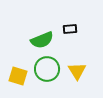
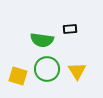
green semicircle: rotated 30 degrees clockwise
